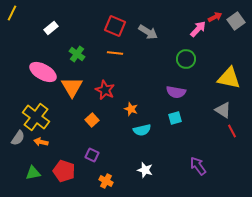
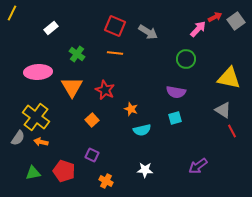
pink ellipse: moved 5 px left; rotated 32 degrees counterclockwise
purple arrow: rotated 90 degrees counterclockwise
white star: rotated 14 degrees counterclockwise
